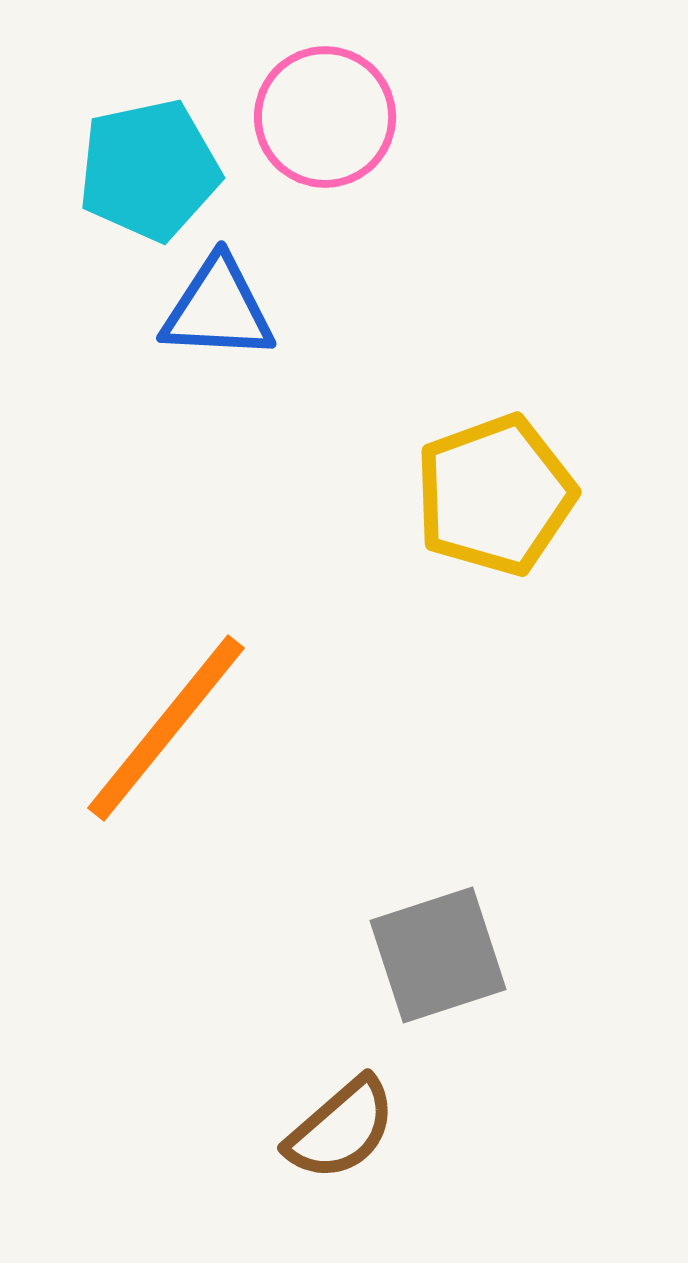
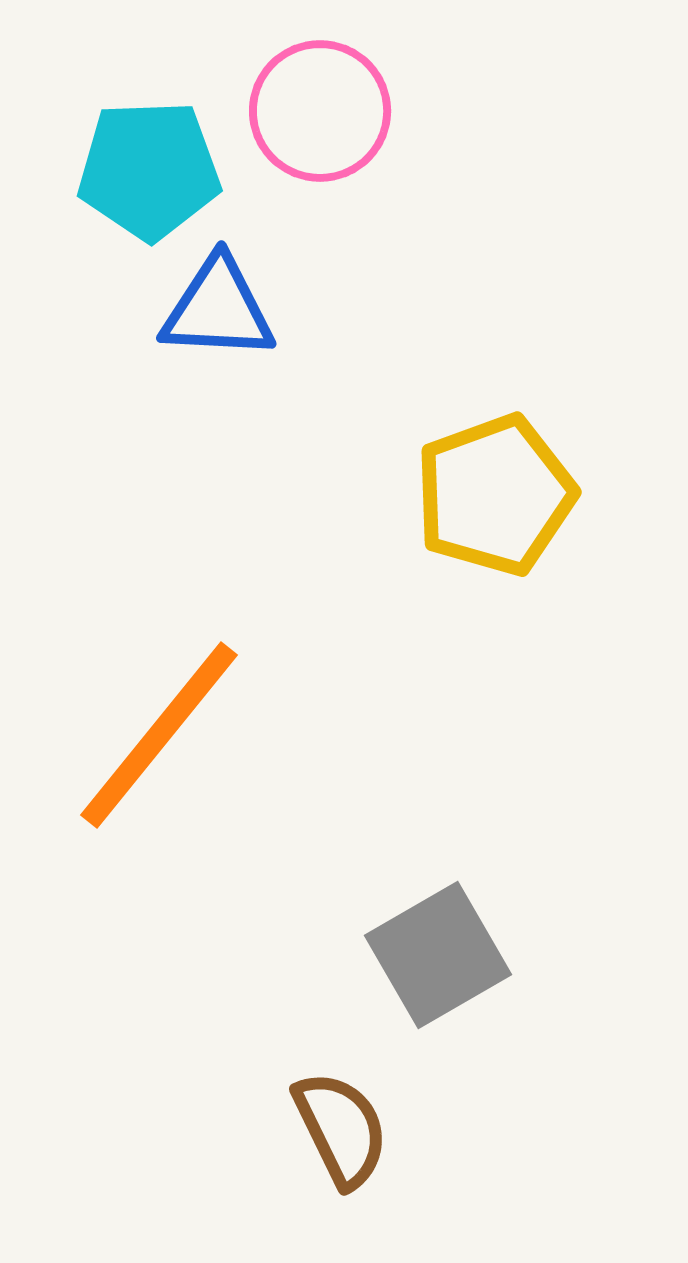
pink circle: moved 5 px left, 6 px up
cyan pentagon: rotated 10 degrees clockwise
orange line: moved 7 px left, 7 px down
gray square: rotated 12 degrees counterclockwise
brown semicircle: rotated 75 degrees counterclockwise
